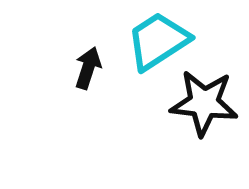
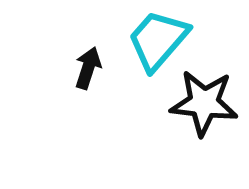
cyan trapezoid: moved 1 px up; rotated 16 degrees counterclockwise
